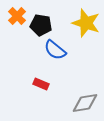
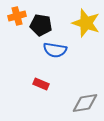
orange cross: rotated 30 degrees clockwise
blue semicircle: rotated 30 degrees counterclockwise
